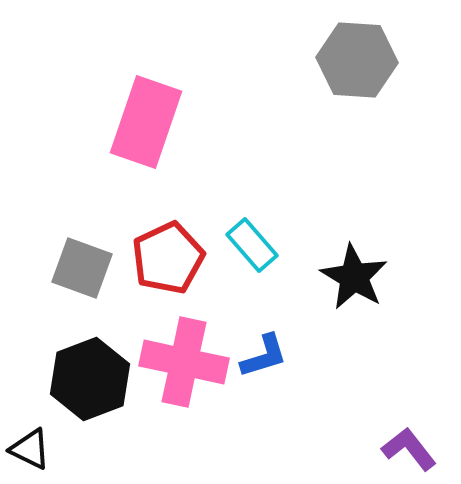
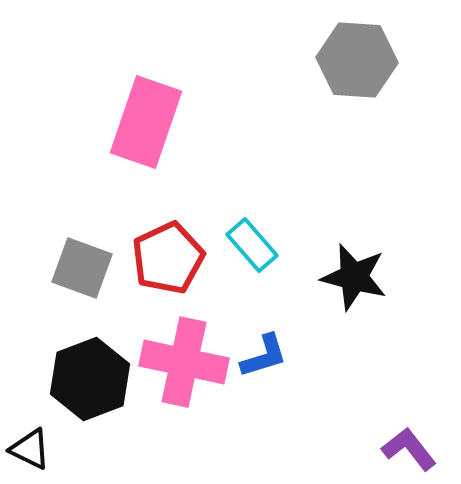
black star: rotated 16 degrees counterclockwise
